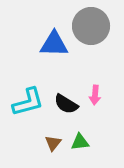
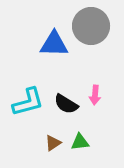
brown triangle: rotated 18 degrees clockwise
